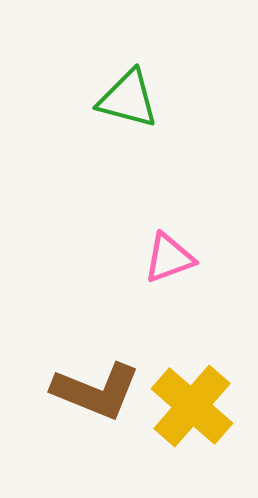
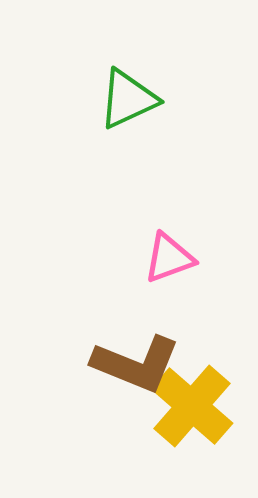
green triangle: rotated 40 degrees counterclockwise
brown L-shape: moved 40 px right, 27 px up
